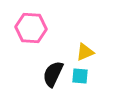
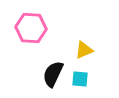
yellow triangle: moved 1 px left, 2 px up
cyan square: moved 3 px down
